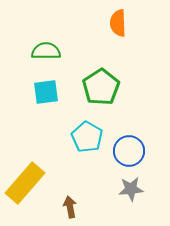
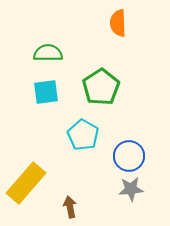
green semicircle: moved 2 px right, 2 px down
cyan pentagon: moved 4 px left, 2 px up
blue circle: moved 5 px down
yellow rectangle: moved 1 px right
